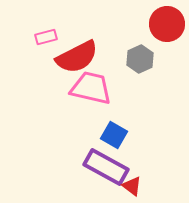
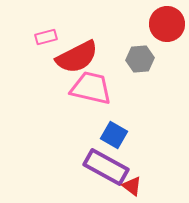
gray hexagon: rotated 20 degrees clockwise
